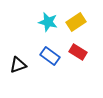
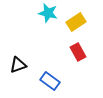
cyan star: moved 9 px up
red rectangle: rotated 30 degrees clockwise
blue rectangle: moved 25 px down
